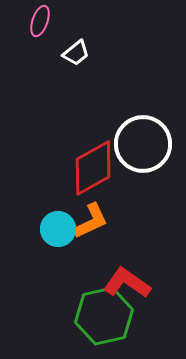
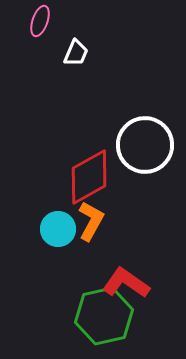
white trapezoid: rotated 28 degrees counterclockwise
white circle: moved 2 px right, 1 px down
red diamond: moved 4 px left, 9 px down
orange L-shape: rotated 36 degrees counterclockwise
red L-shape: moved 1 px left
